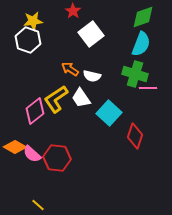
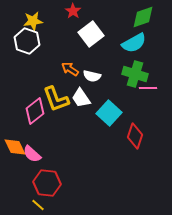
white hexagon: moved 1 px left, 1 px down
cyan semicircle: moved 7 px left, 1 px up; rotated 40 degrees clockwise
yellow L-shape: rotated 76 degrees counterclockwise
orange diamond: rotated 35 degrees clockwise
red hexagon: moved 10 px left, 25 px down
